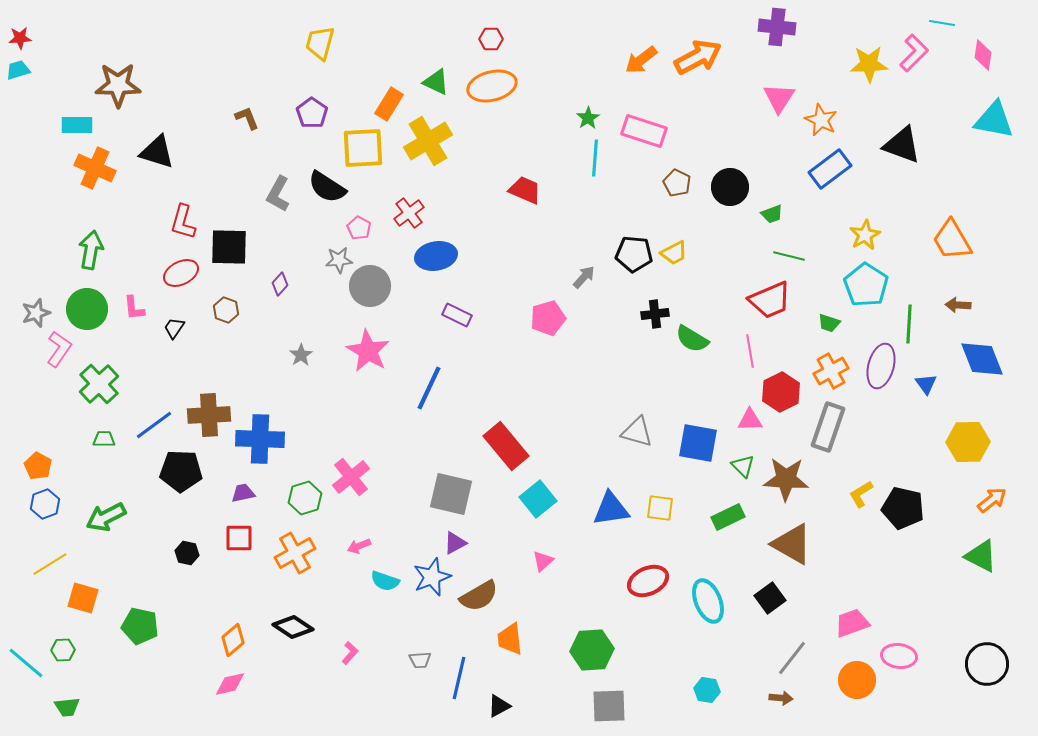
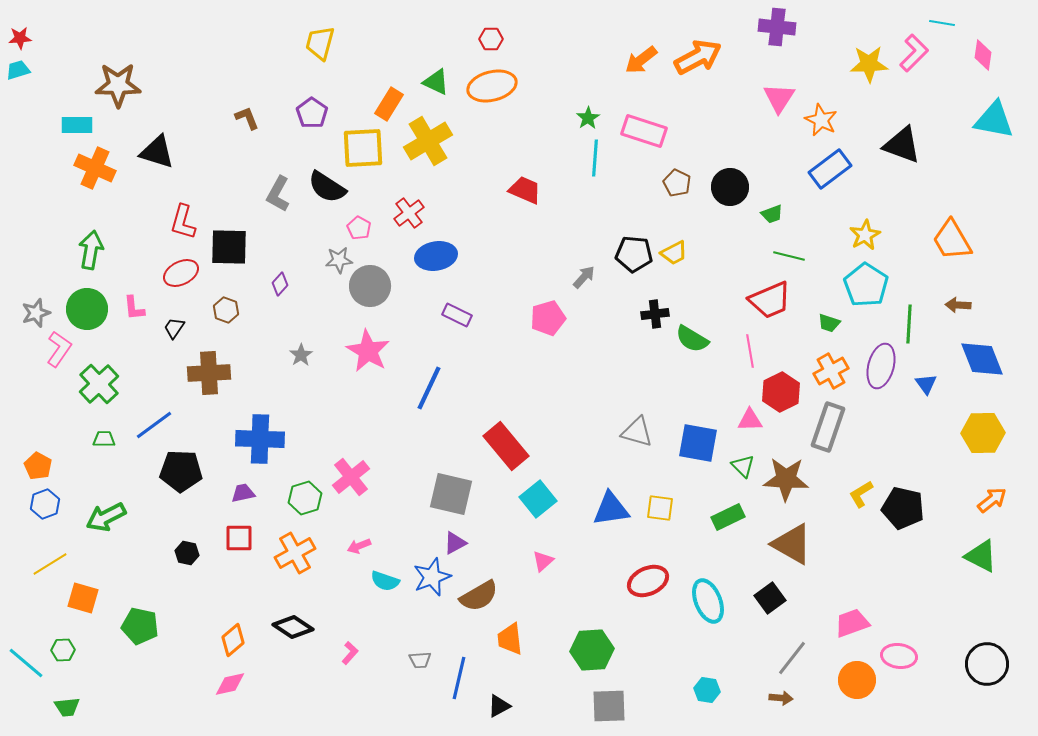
brown cross at (209, 415): moved 42 px up
yellow hexagon at (968, 442): moved 15 px right, 9 px up
